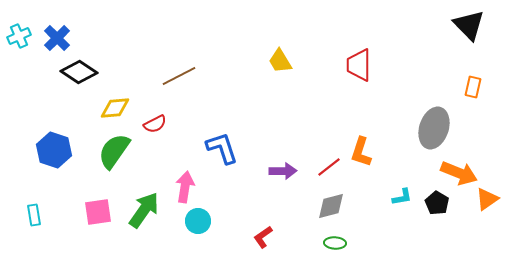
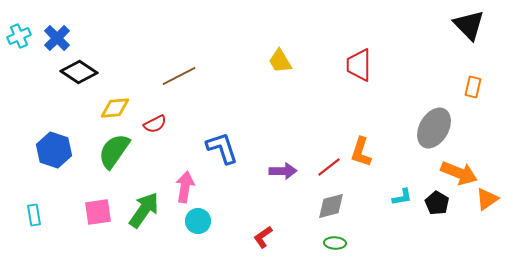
gray ellipse: rotated 12 degrees clockwise
